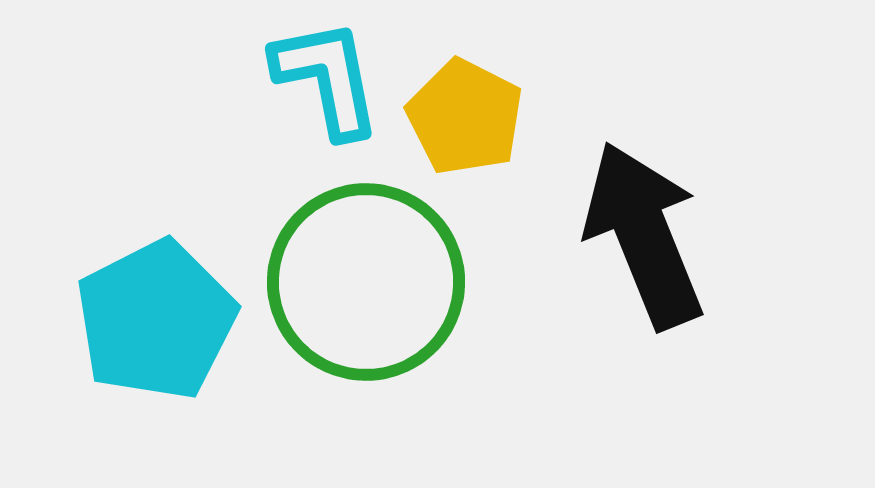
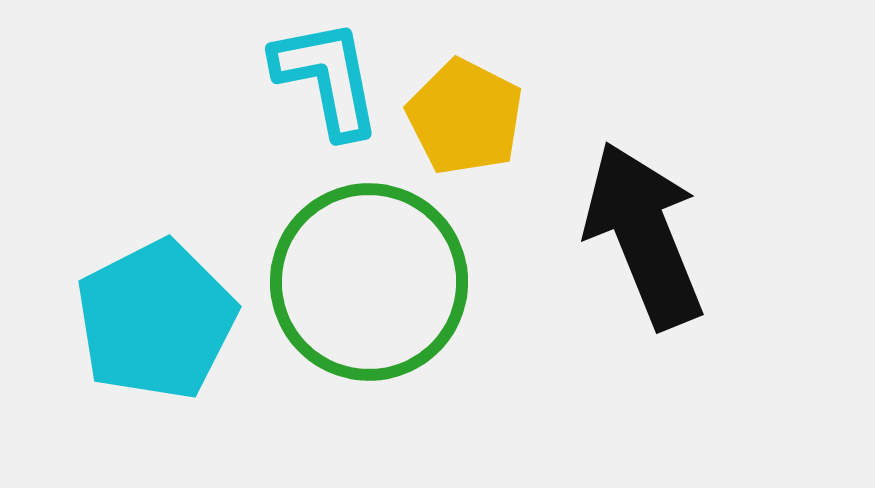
green circle: moved 3 px right
